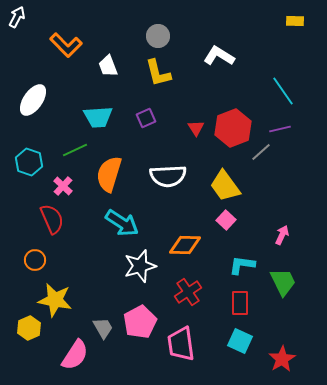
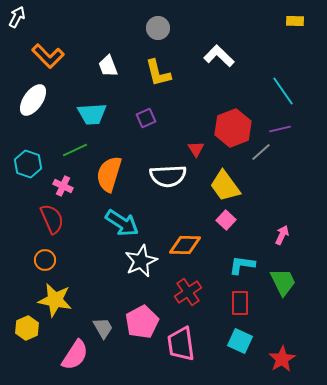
gray circle: moved 8 px up
orange L-shape: moved 18 px left, 11 px down
white L-shape: rotated 12 degrees clockwise
cyan trapezoid: moved 6 px left, 3 px up
red triangle: moved 21 px down
cyan hexagon: moved 1 px left, 2 px down
pink cross: rotated 18 degrees counterclockwise
orange circle: moved 10 px right
white star: moved 1 px right, 5 px up; rotated 8 degrees counterclockwise
pink pentagon: moved 2 px right
yellow hexagon: moved 2 px left
